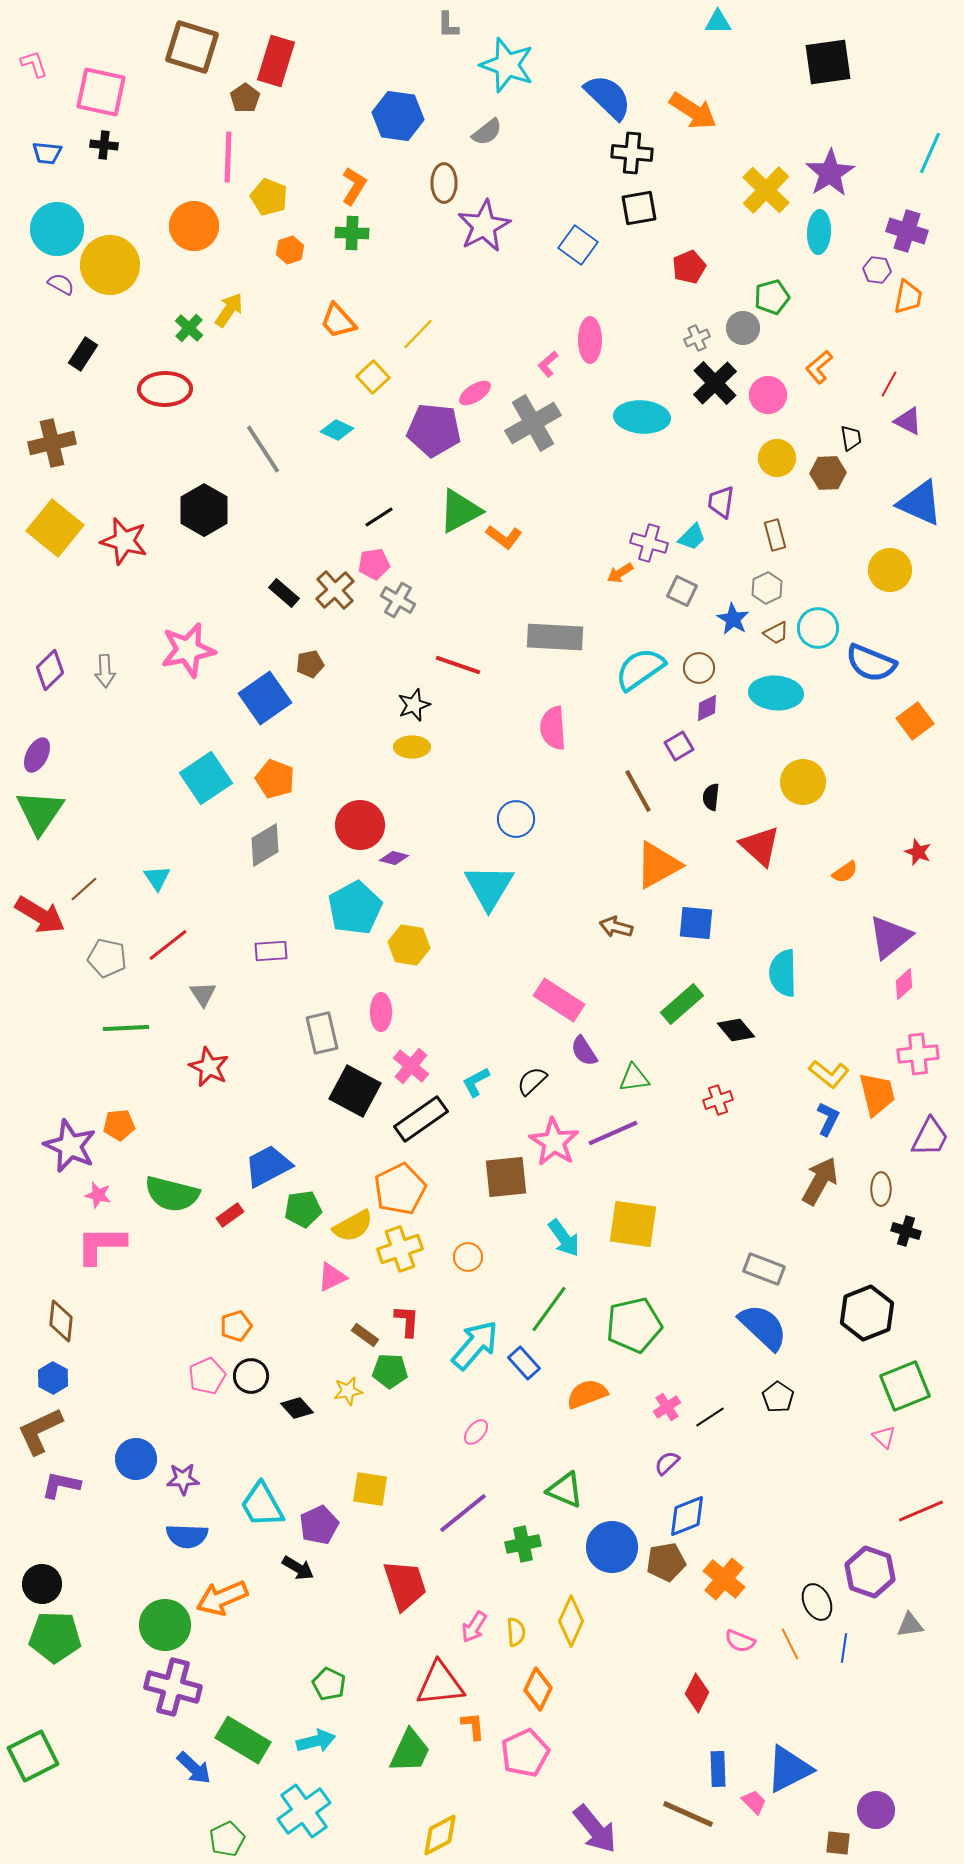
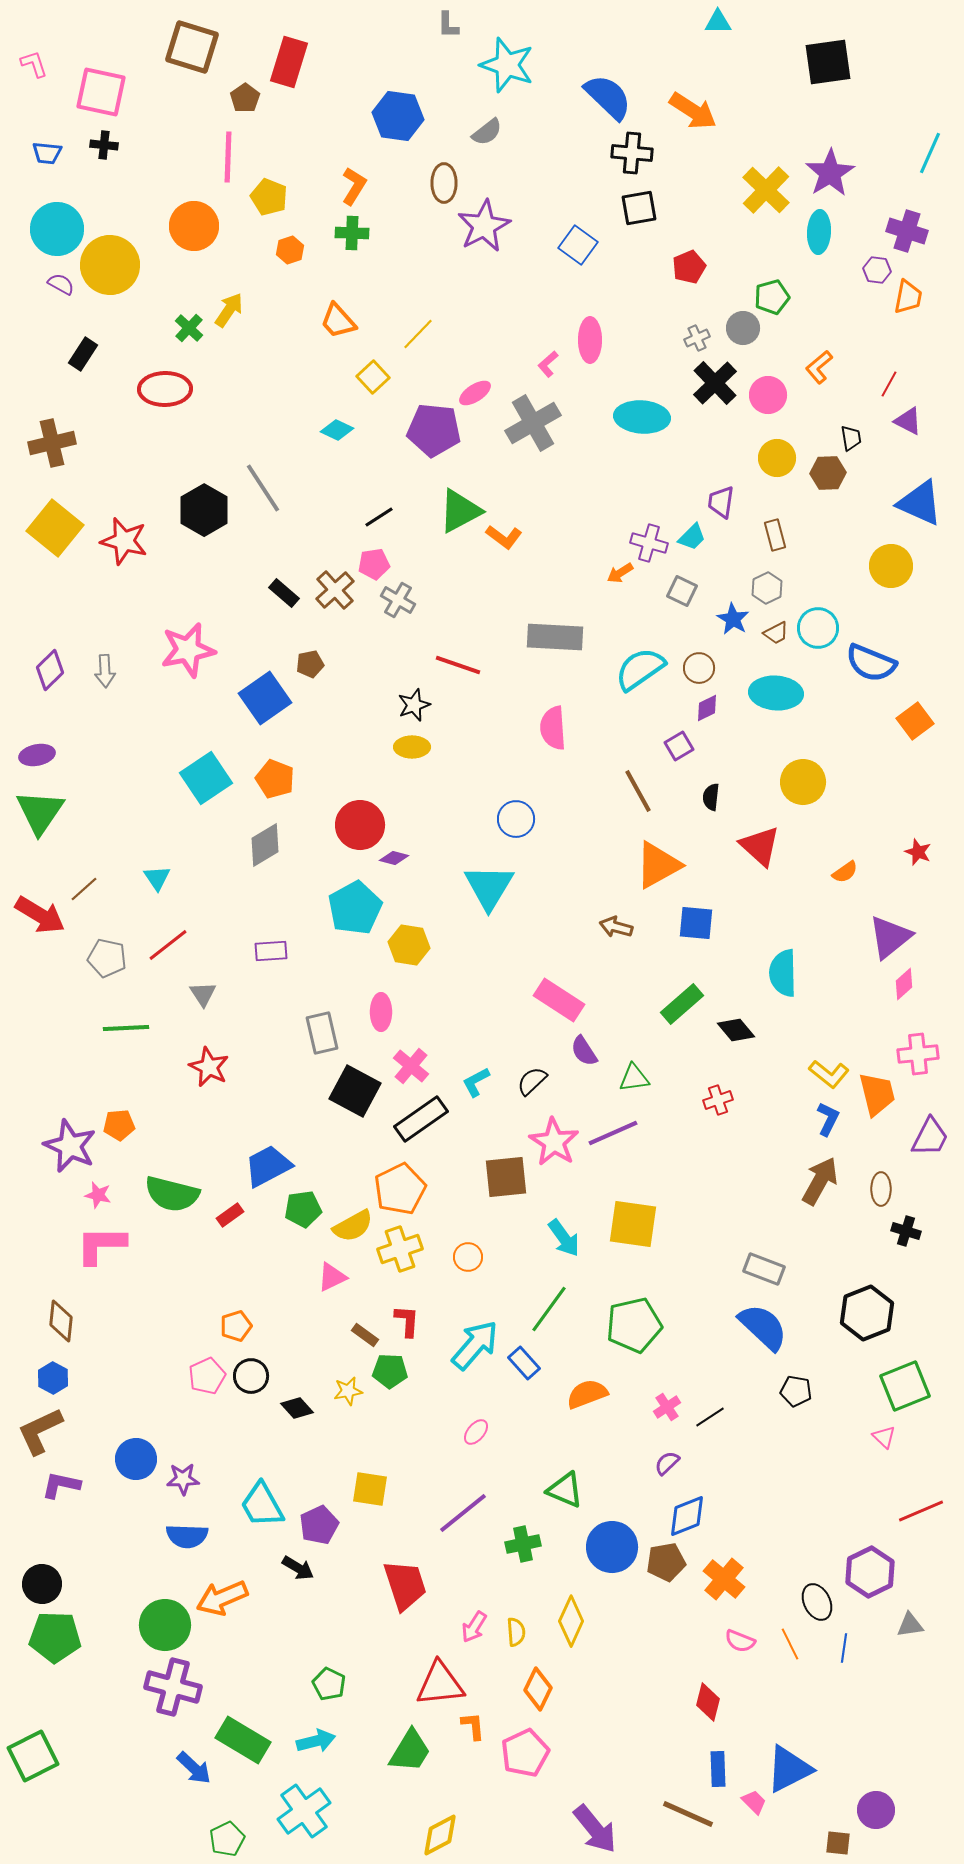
red rectangle at (276, 61): moved 13 px right, 1 px down
gray line at (263, 449): moved 39 px down
yellow circle at (890, 570): moved 1 px right, 4 px up
purple ellipse at (37, 755): rotated 52 degrees clockwise
black pentagon at (778, 1397): moved 18 px right, 6 px up; rotated 24 degrees counterclockwise
purple hexagon at (870, 1572): rotated 15 degrees clockwise
red diamond at (697, 1693): moved 11 px right, 9 px down; rotated 12 degrees counterclockwise
green trapezoid at (410, 1751): rotated 6 degrees clockwise
